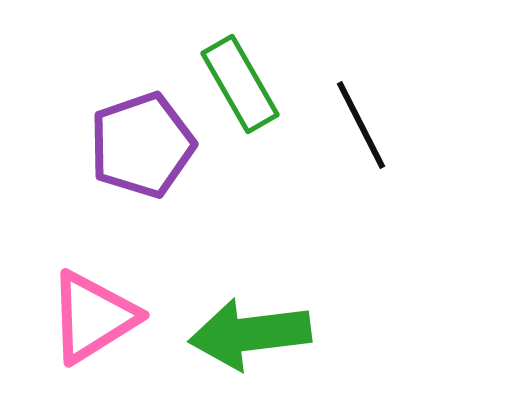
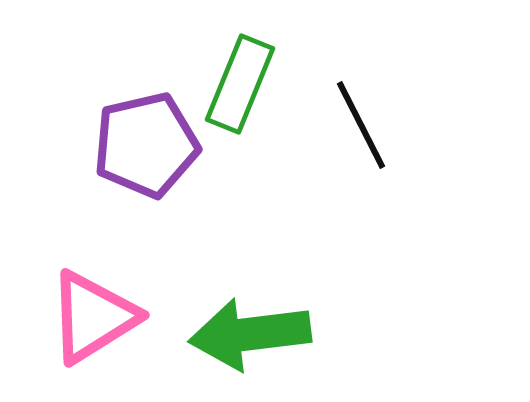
green rectangle: rotated 52 degrees clockwise
purple pentagon: moved 4 px right; rotated 6 degrees clockwise
